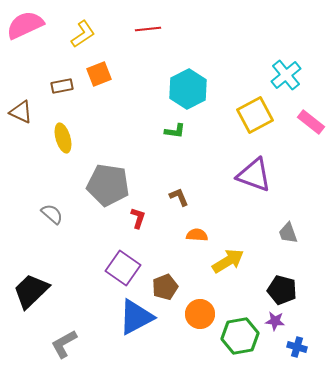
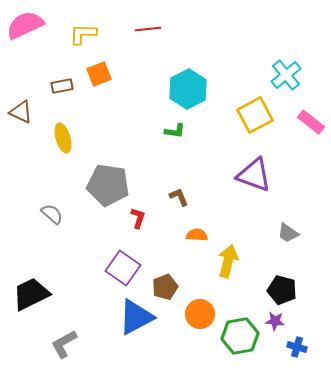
yellow L-shape: rotated 144 degrees counterclockwise
gray trapezoid: rotated 35 degrees counterclockwise
yellow arrow: rotated 44 degrees counterclockwise
black trapezoid: moved 3 px down; rotated 18 degrees clockwise
